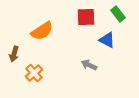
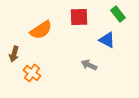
red square: moved 7 px left
orange semicircle: moved 1 px left, 1 px up
orange cross: moved 2 px left; rotated 12 degrees counterclockwise
